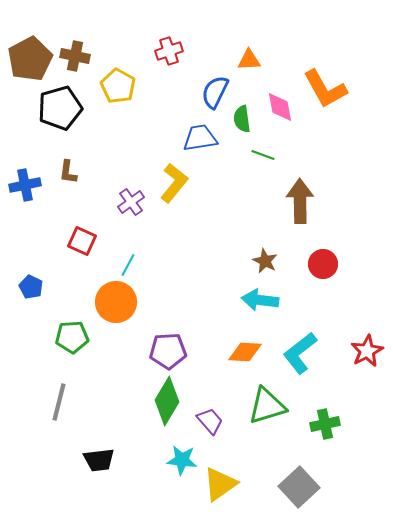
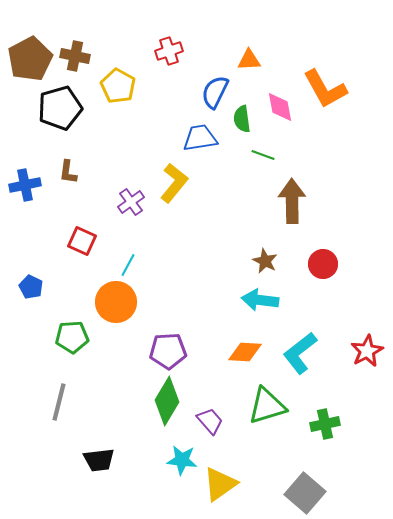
brown arrow: moved 8 px left
gray square: moved 6 px right, 6 px down; rotated 6 degrees counterclockwise
